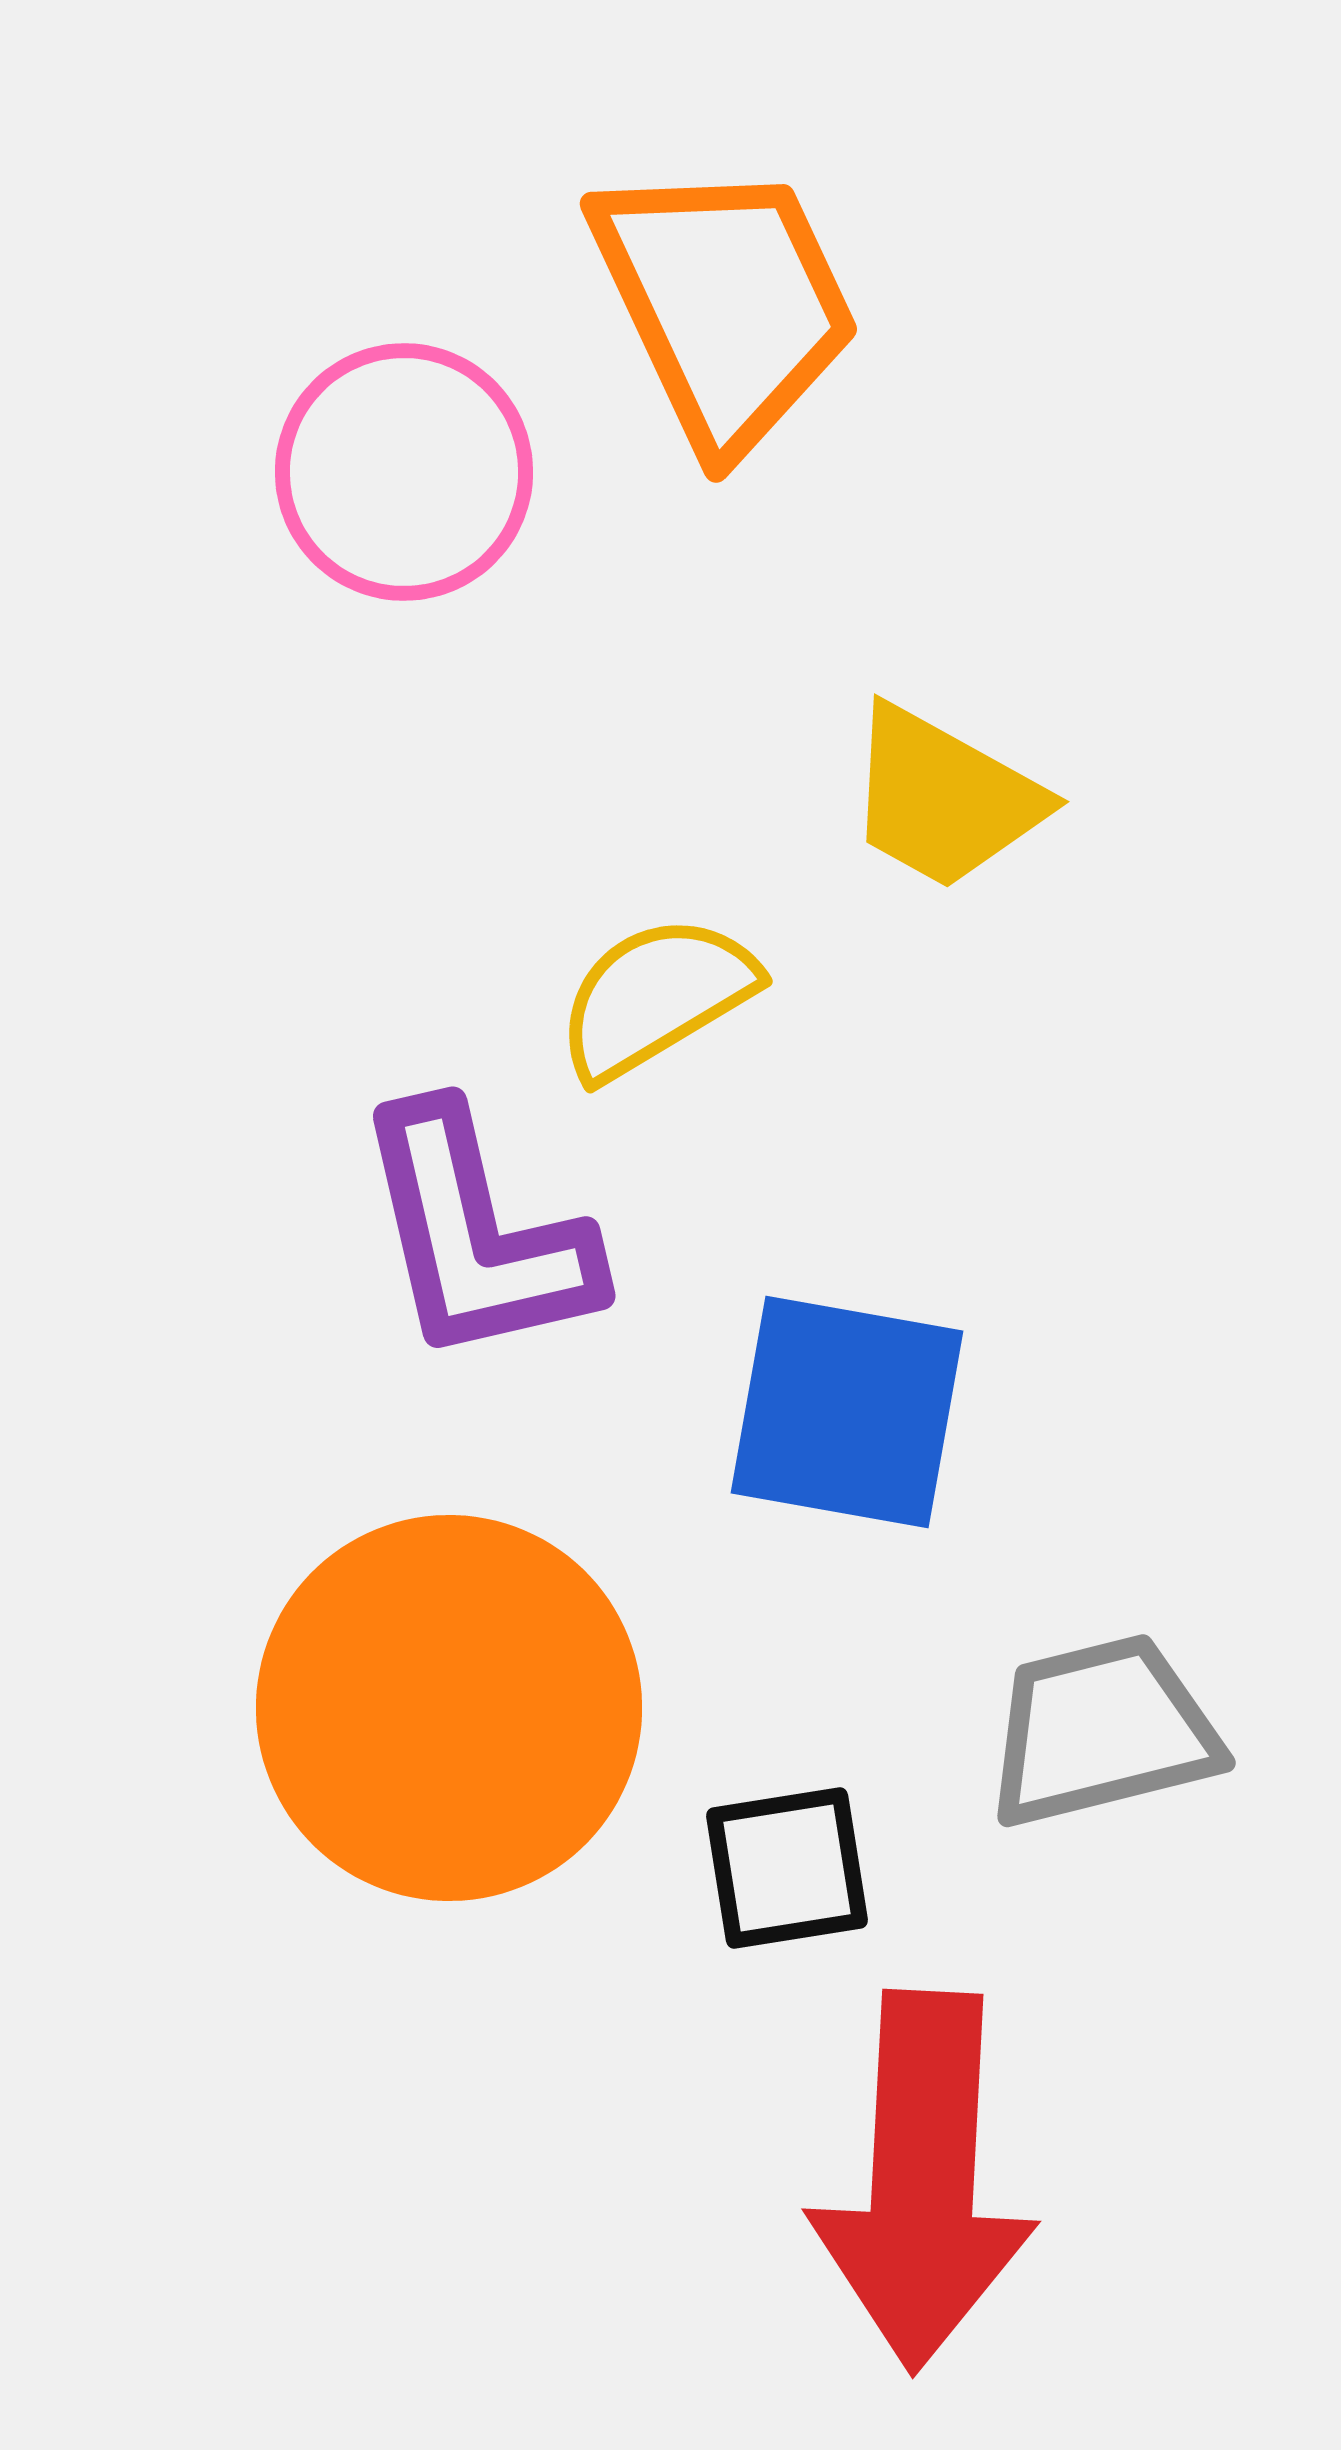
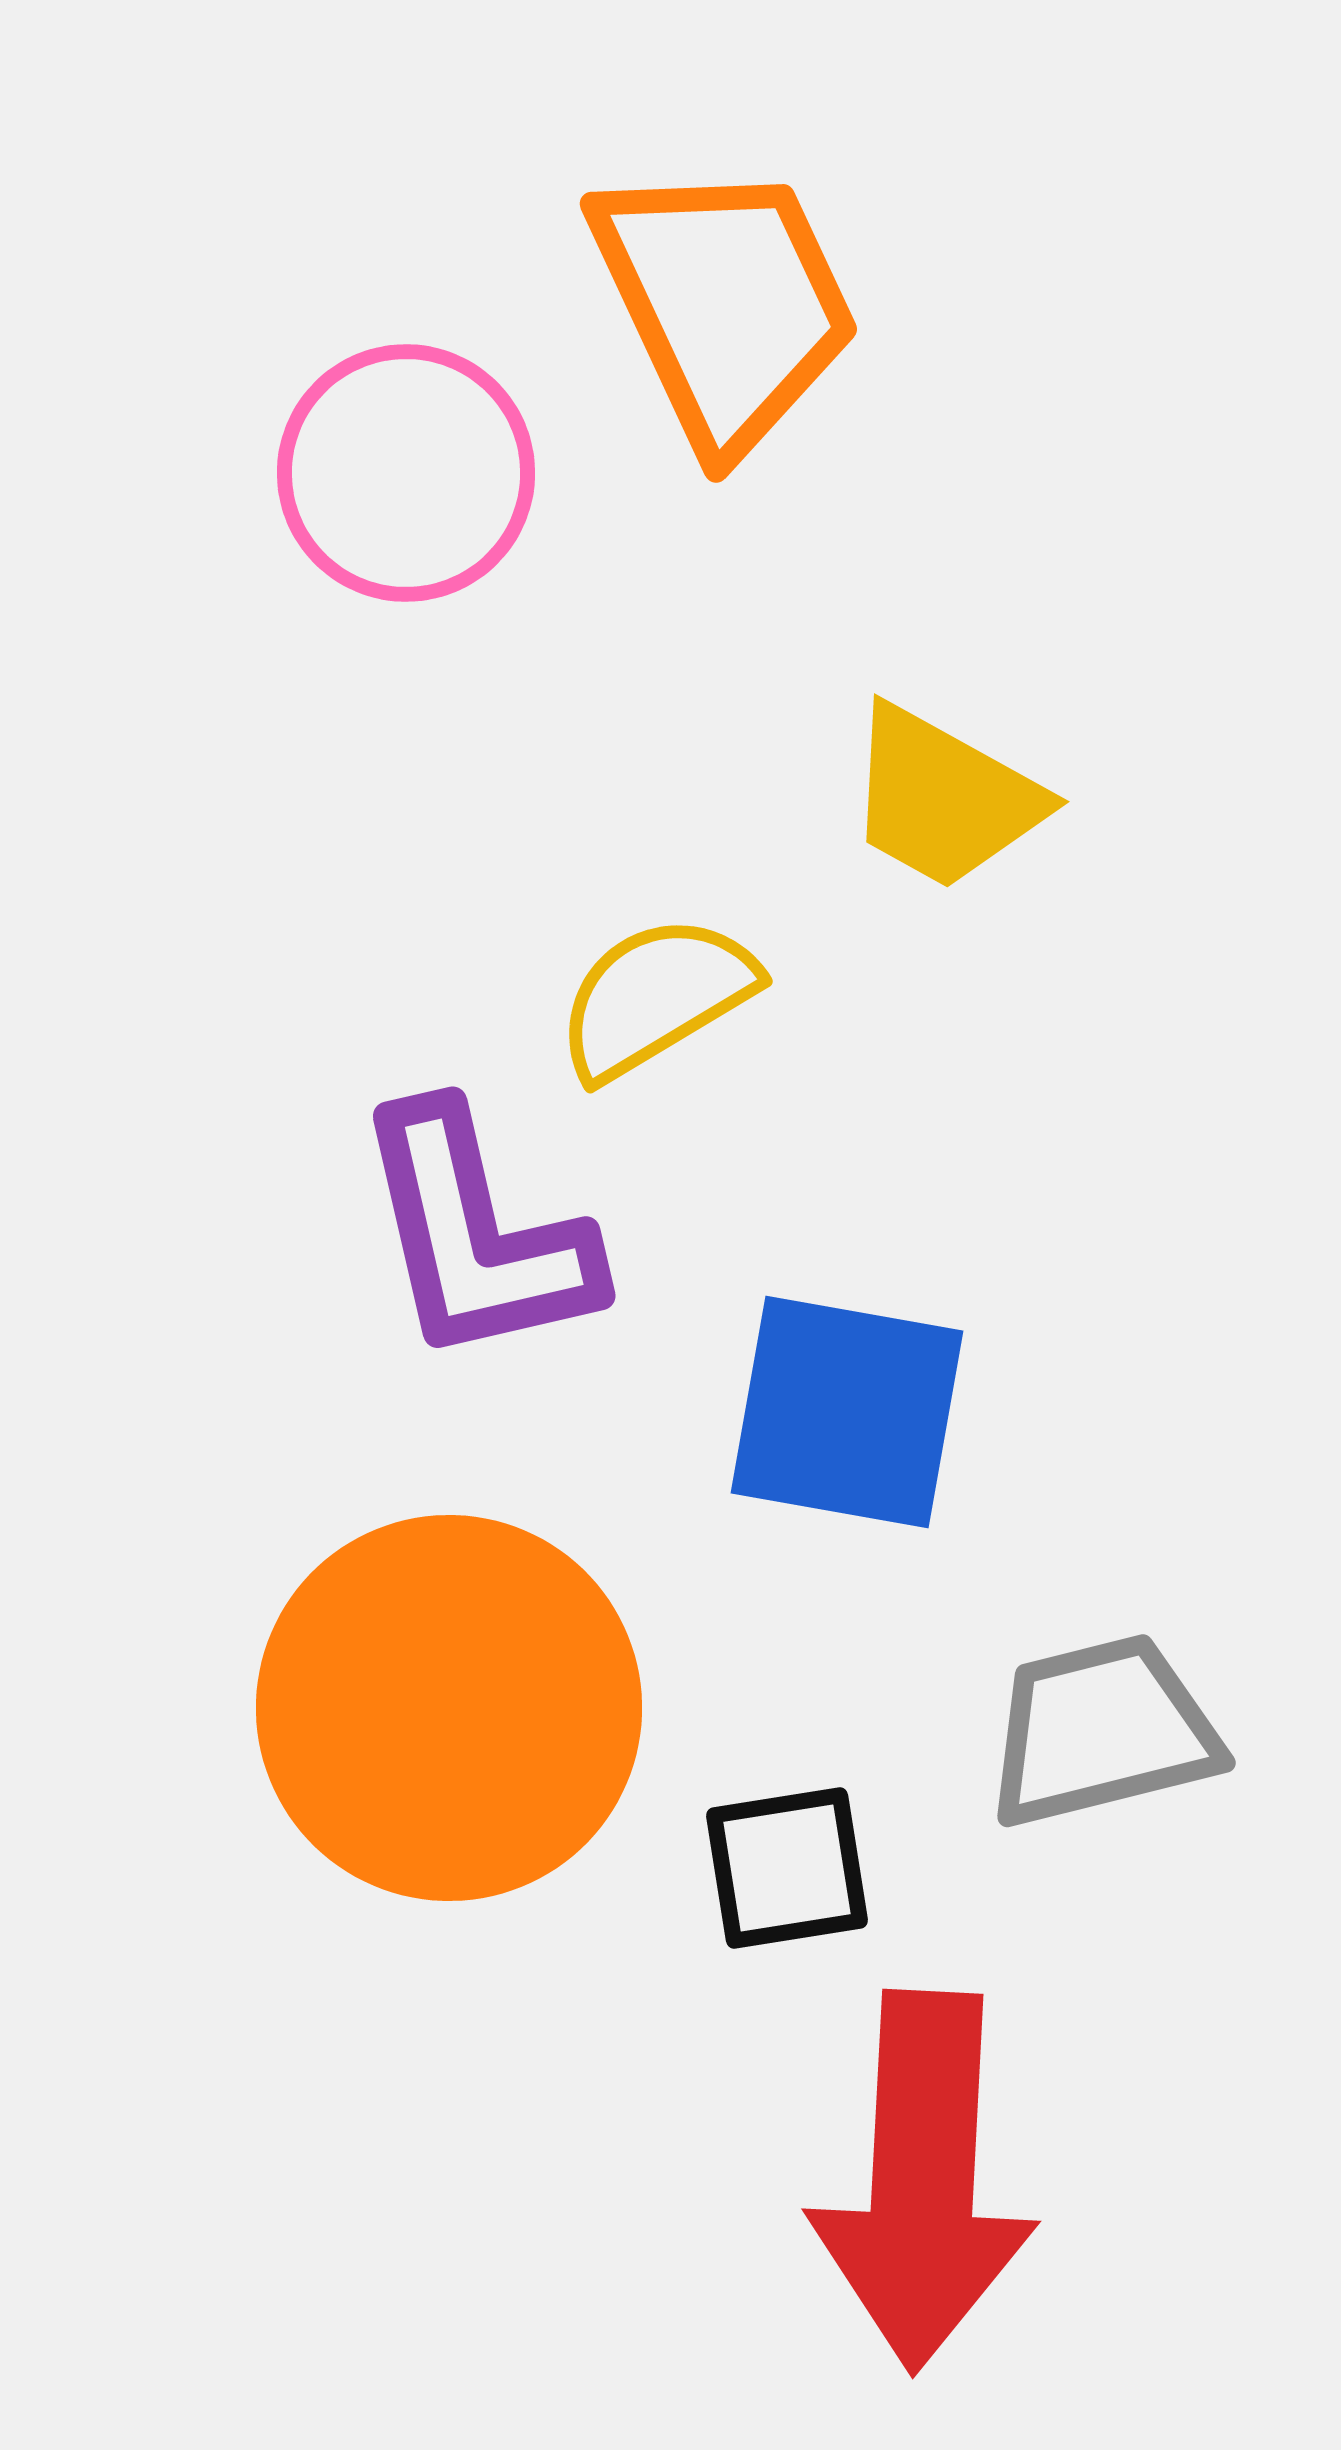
pink circle: moved 2 px right, 1 px down
